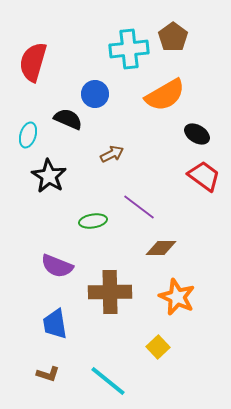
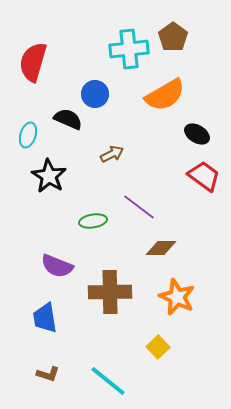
blue trapezoid: moved 10 px left, 6 px up
